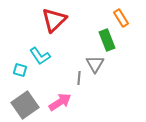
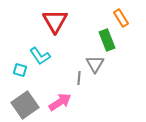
red triangle: moved 1 px right, 1 px down; rotated 16 degrees counterclockwise
